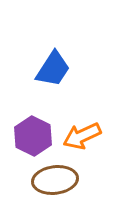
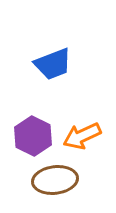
blue trapezoid: moved 5 px up; rotated 36 degrees clockwise
